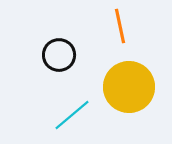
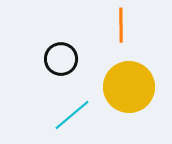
orange line: moved 1 px right, 1 px up; rotated 12 degrees clockwise
black circle: moved 2 px right, 4 px down
